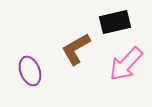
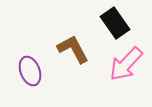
black rectangle: moved 1 px down; rotated 68 degrees clockwise
brown L-shape: moved 3 px left; rotated 92 degrees clockwise
